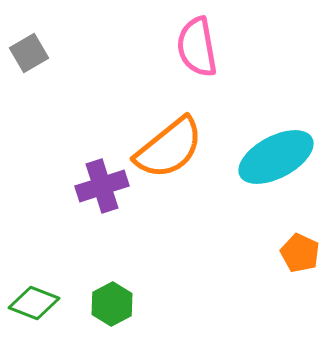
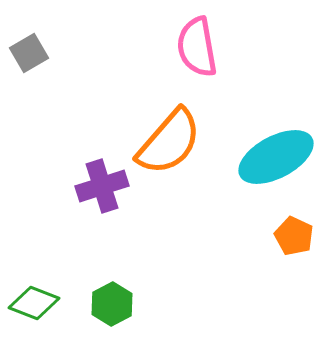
orange semicircle: moved 6 px up; rotated 10 degrees counterclockwise
orange pentagon: moved 6 px left, 17 px up
